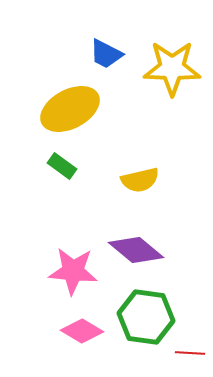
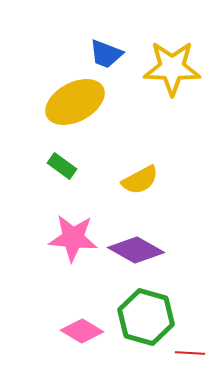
blue trapezoid: rotated 6 degrees counterclockwise
yellow ellipse: moved 5 px right, 7 px up
yellow semicircle: rotated 15 degrees counterclockwise
purple diamond: rotated 10 degrees counterclockwise
pink star: moved 33 px up
green hexagon: rotated 8 degrees clockwise
